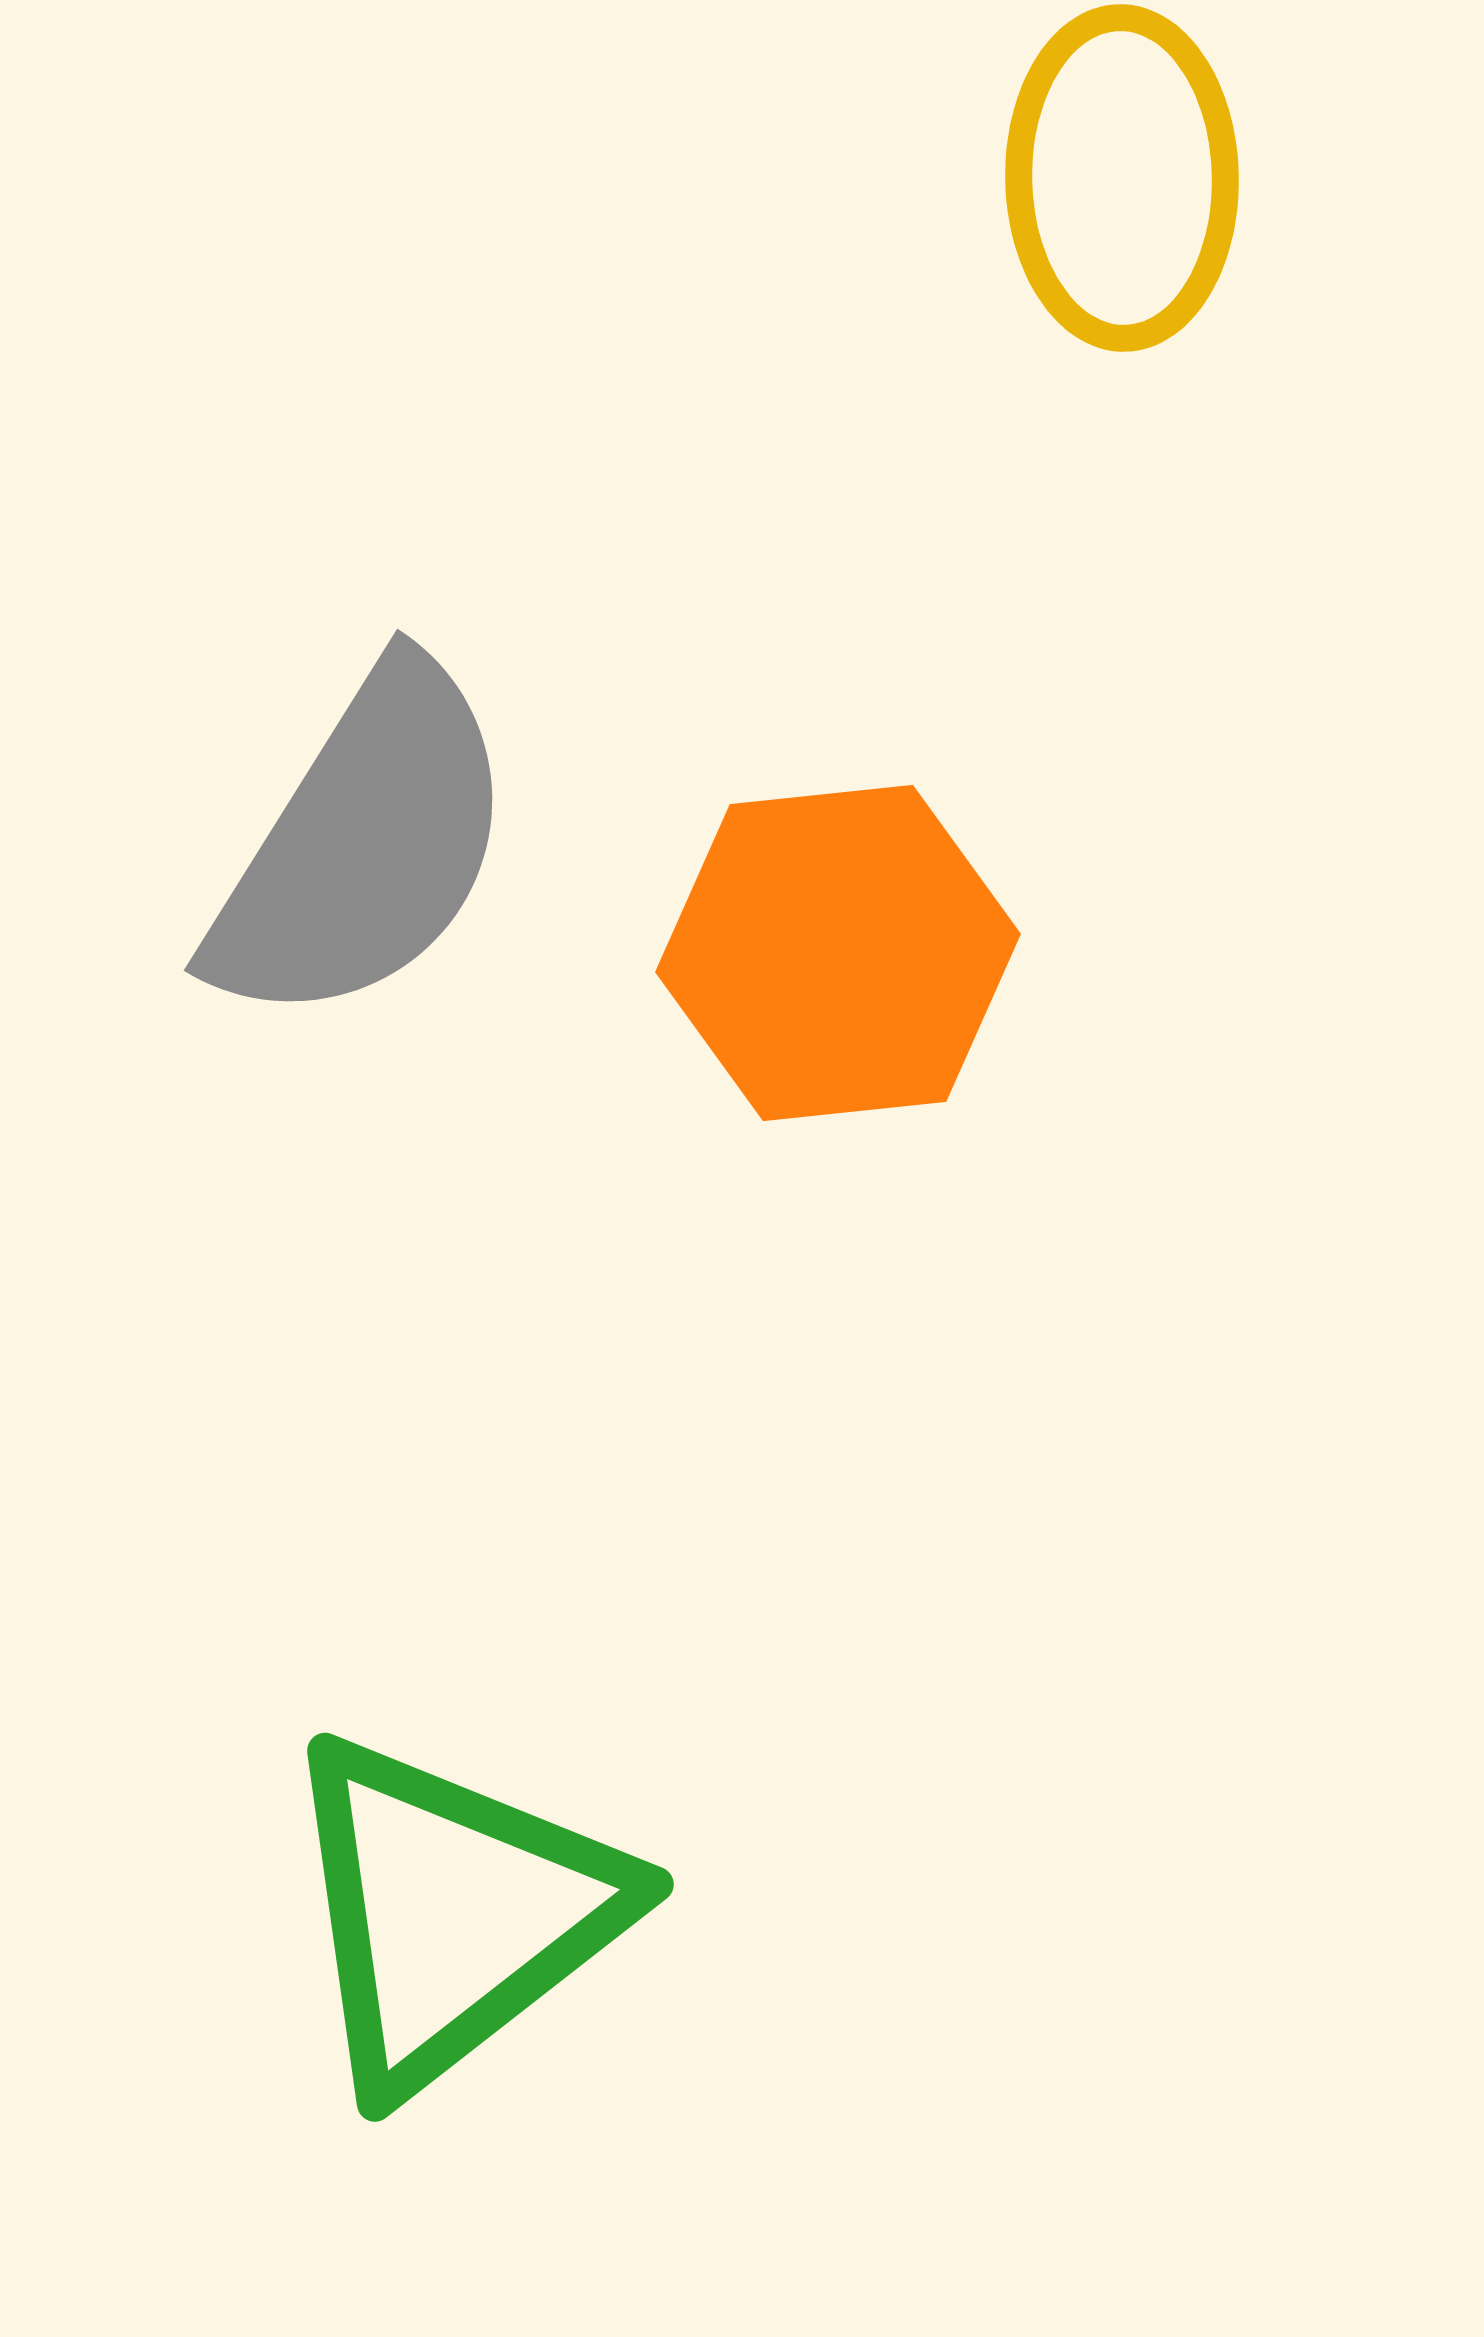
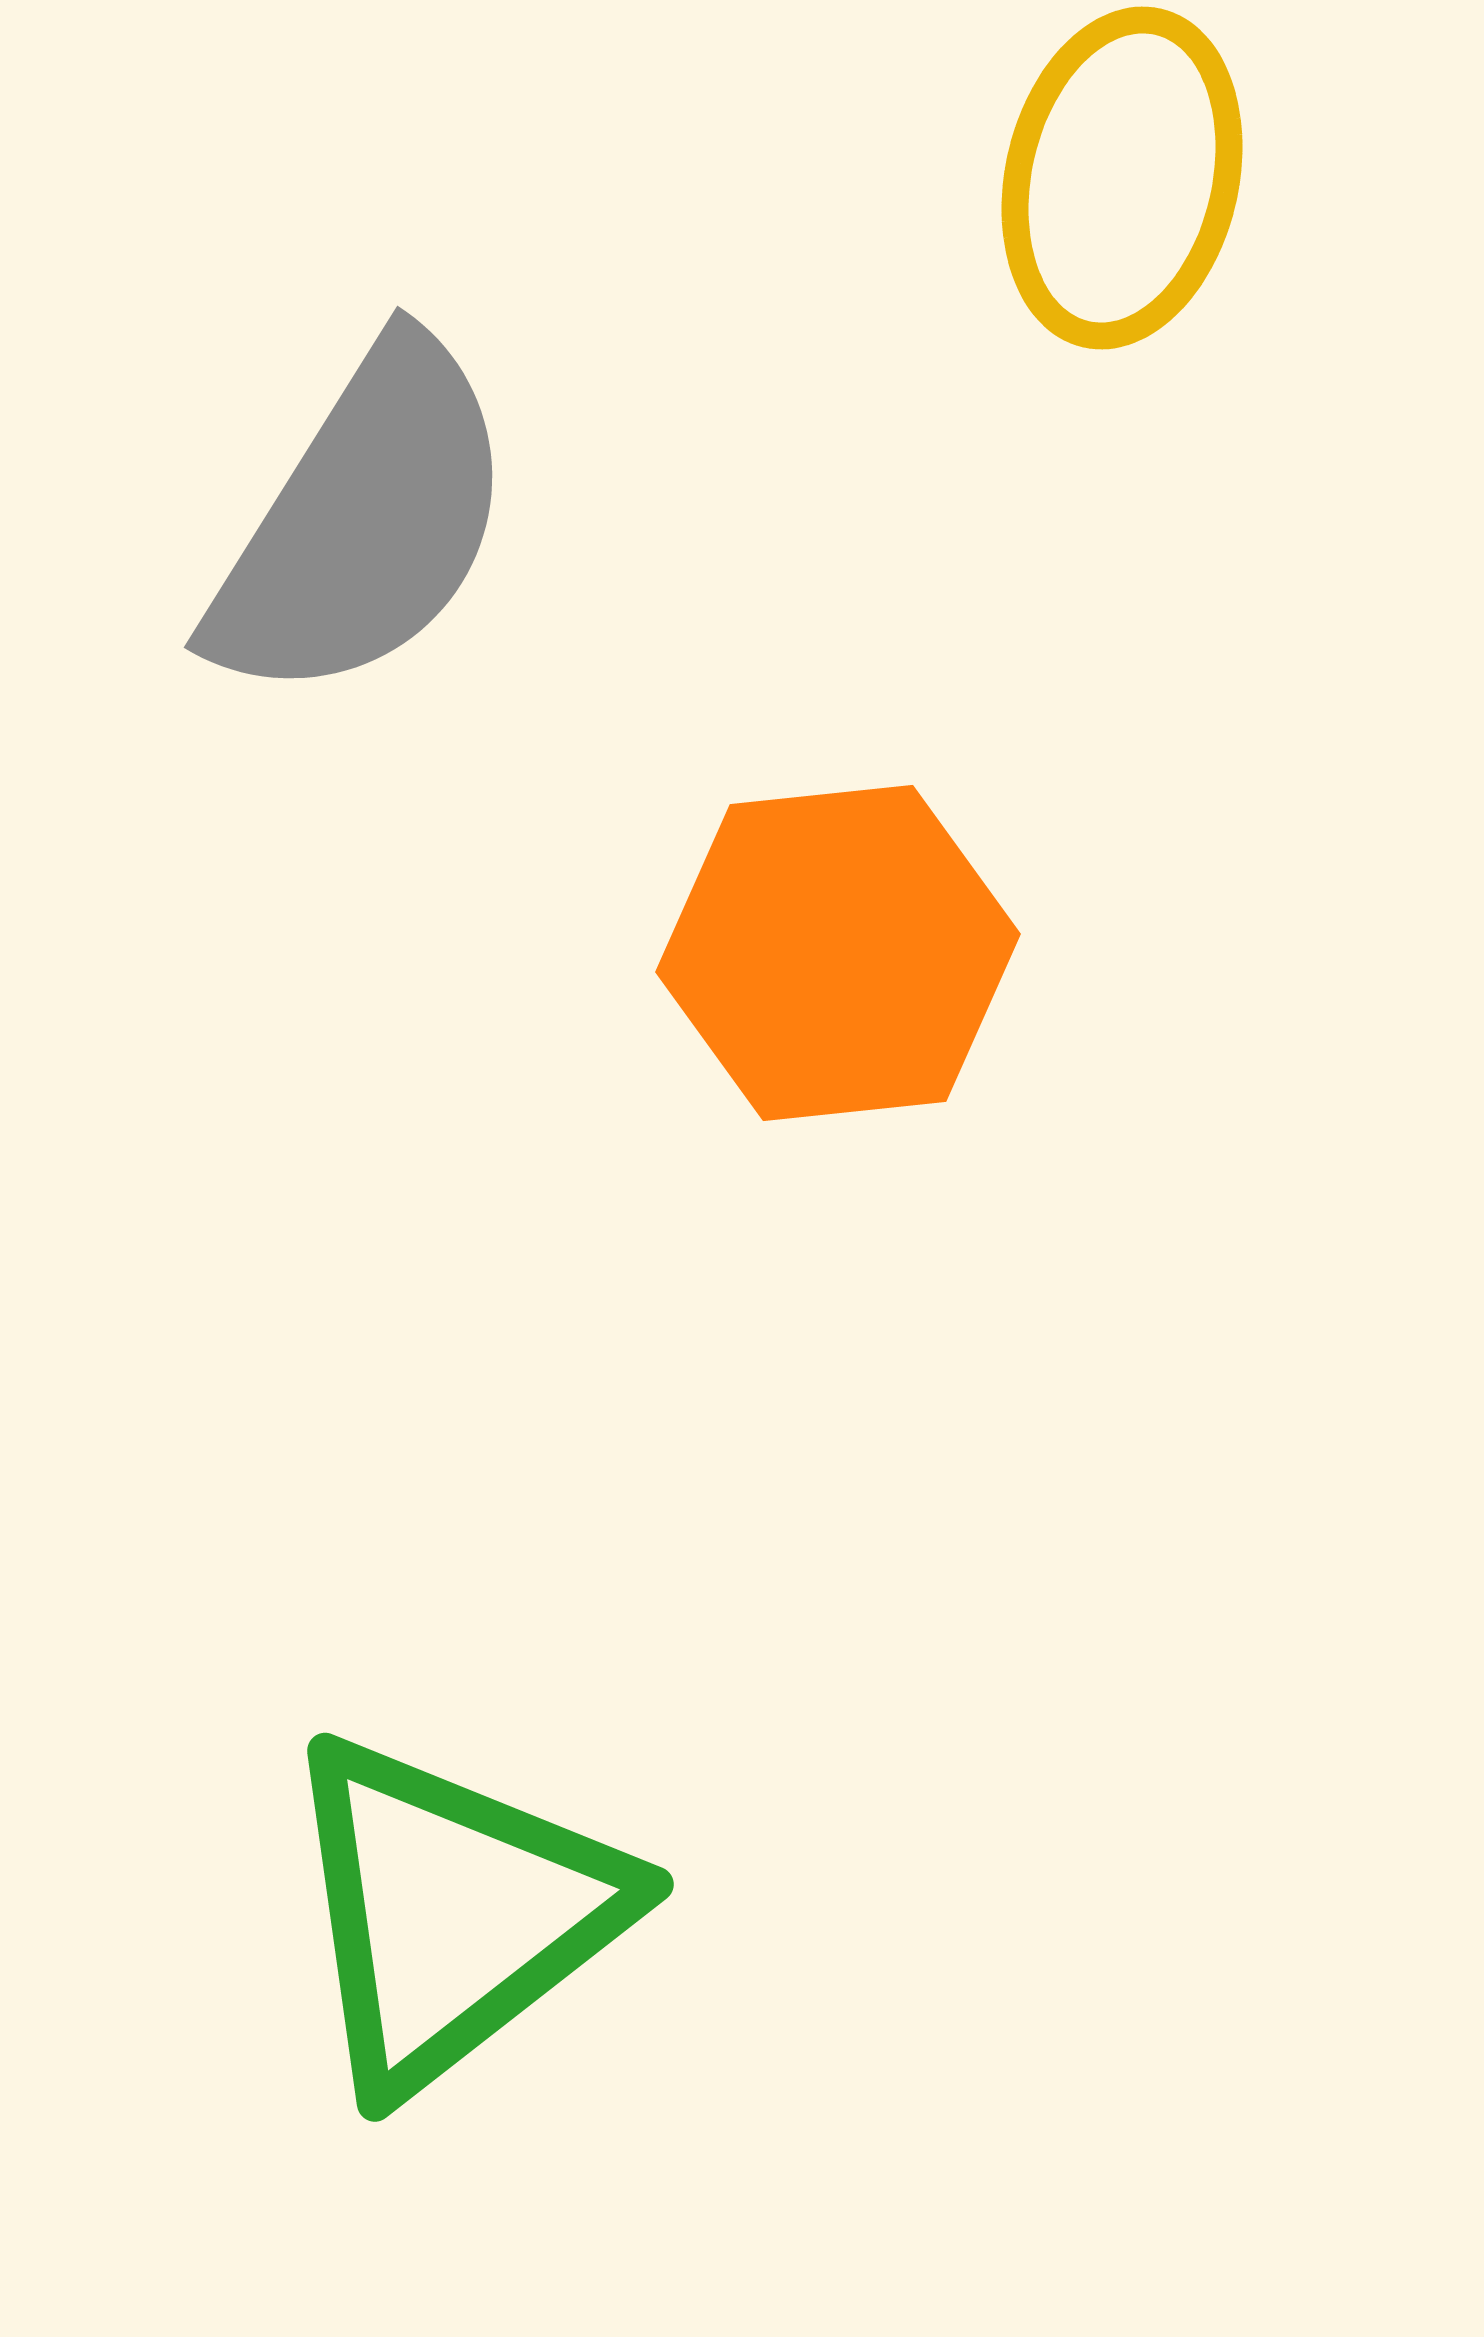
yellow ellipse: rotated 14 degrees clockwise
gray semicircle: moved 323 px up
